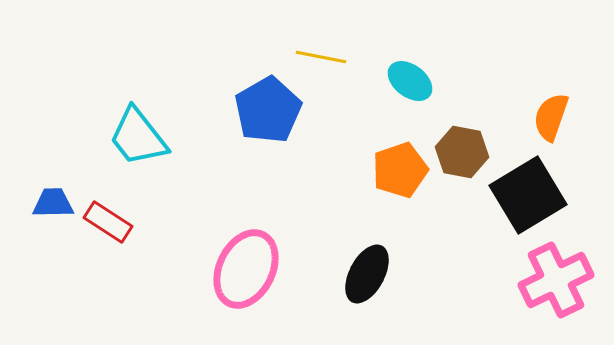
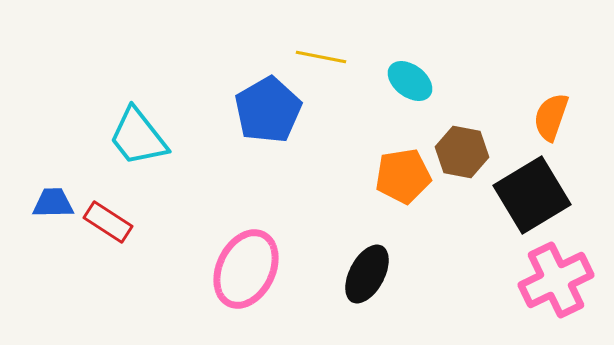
orange pentagon: moved 3 px right, 6 px down; rotated 10 degrees clockwise
black square: moved 4 px right
